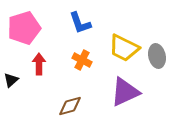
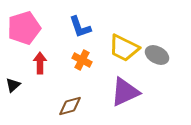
blue L-shape: moved 4 px down
gray ellipse: moved 1 px up; rotated 50 degrees counterclockwise
red arrow: moved 1 px right, 1 px up
black triangle: moved 2 px right, 5 px down
